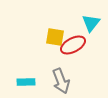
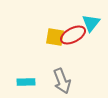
red ellipse: moved 10 px up
gray arrow: moved 1 px right
